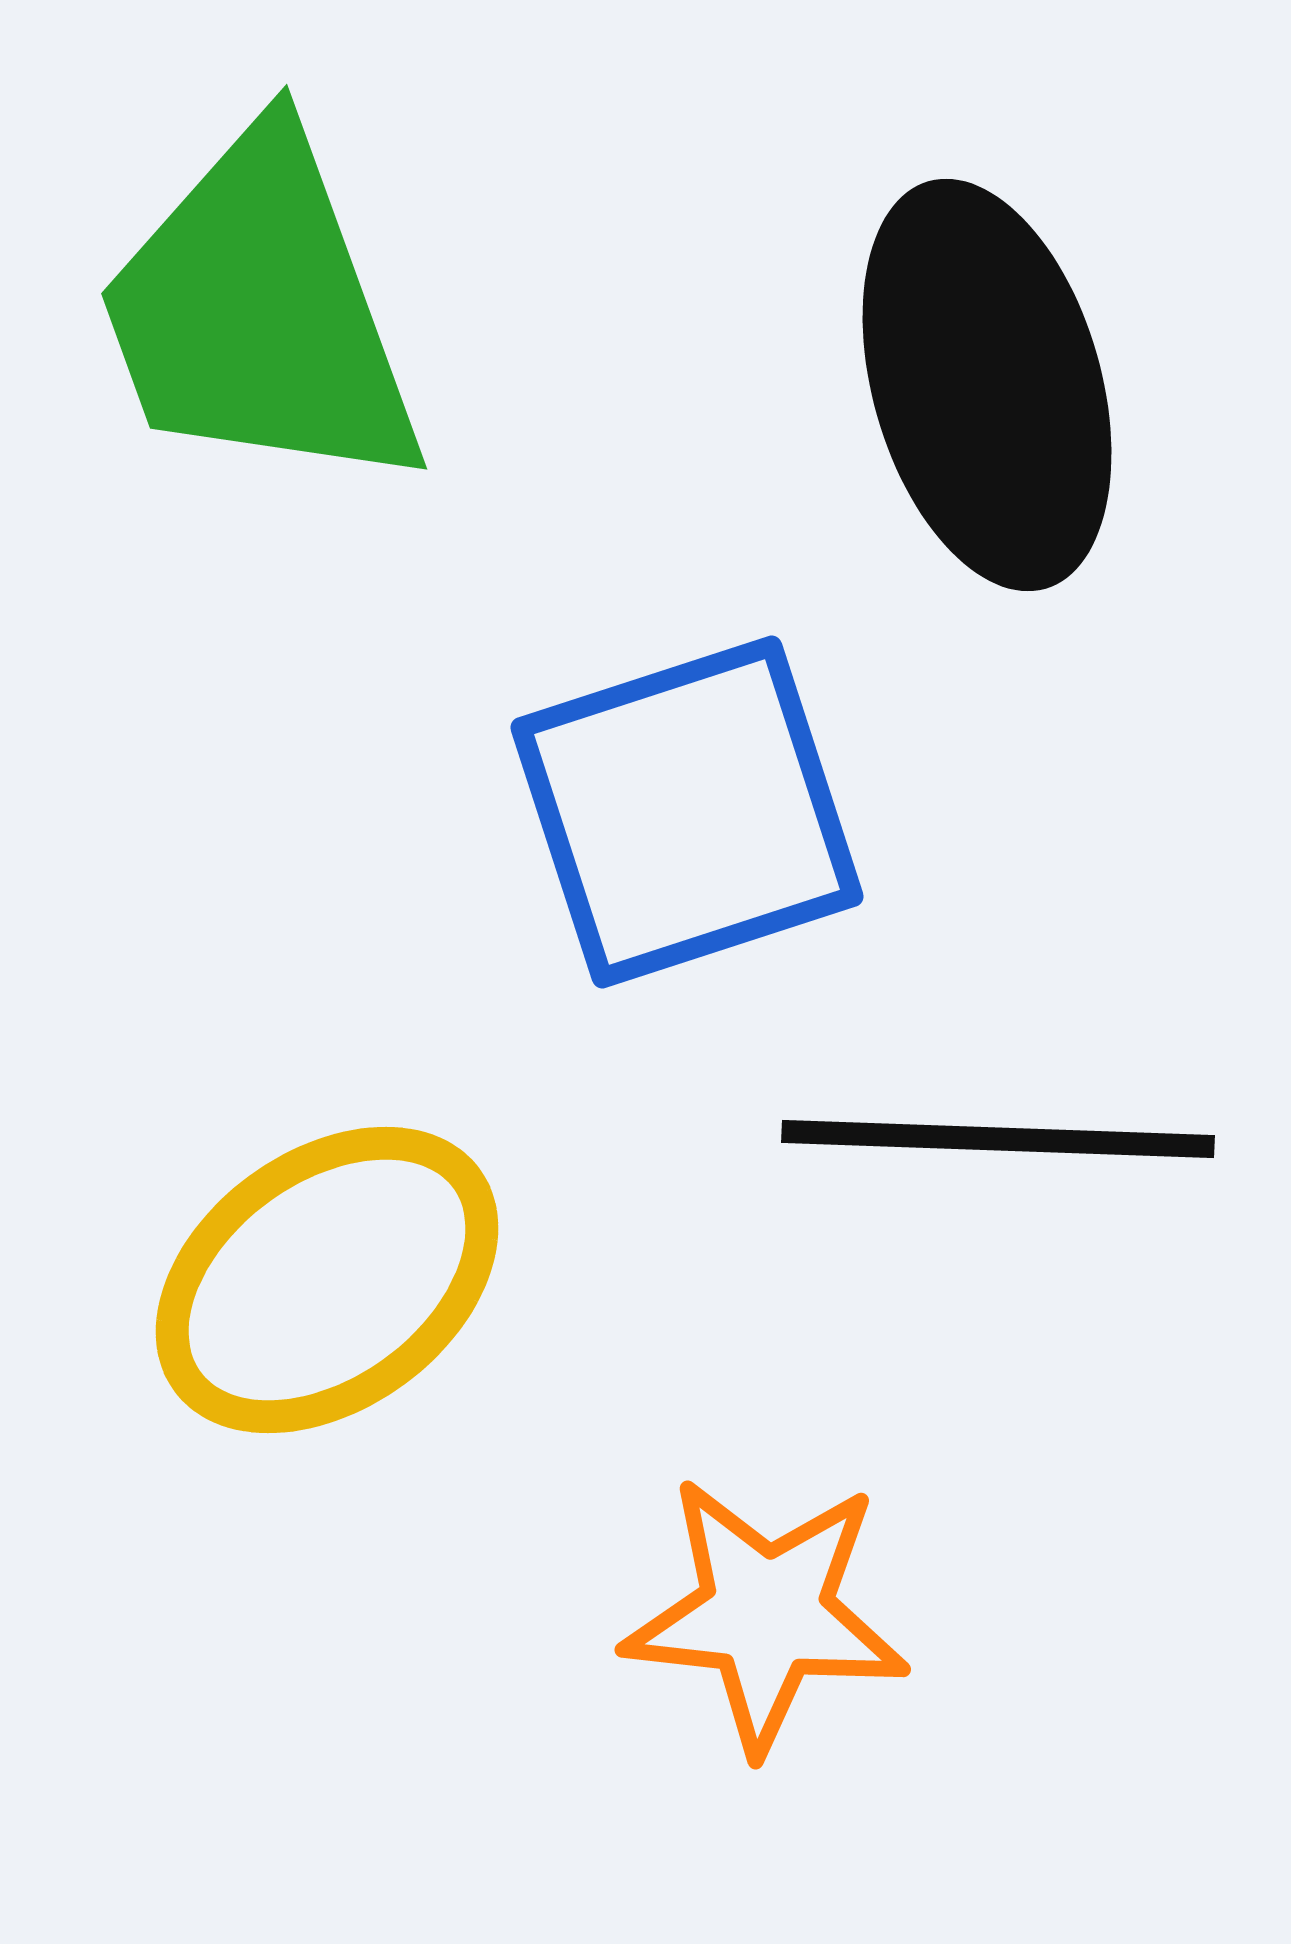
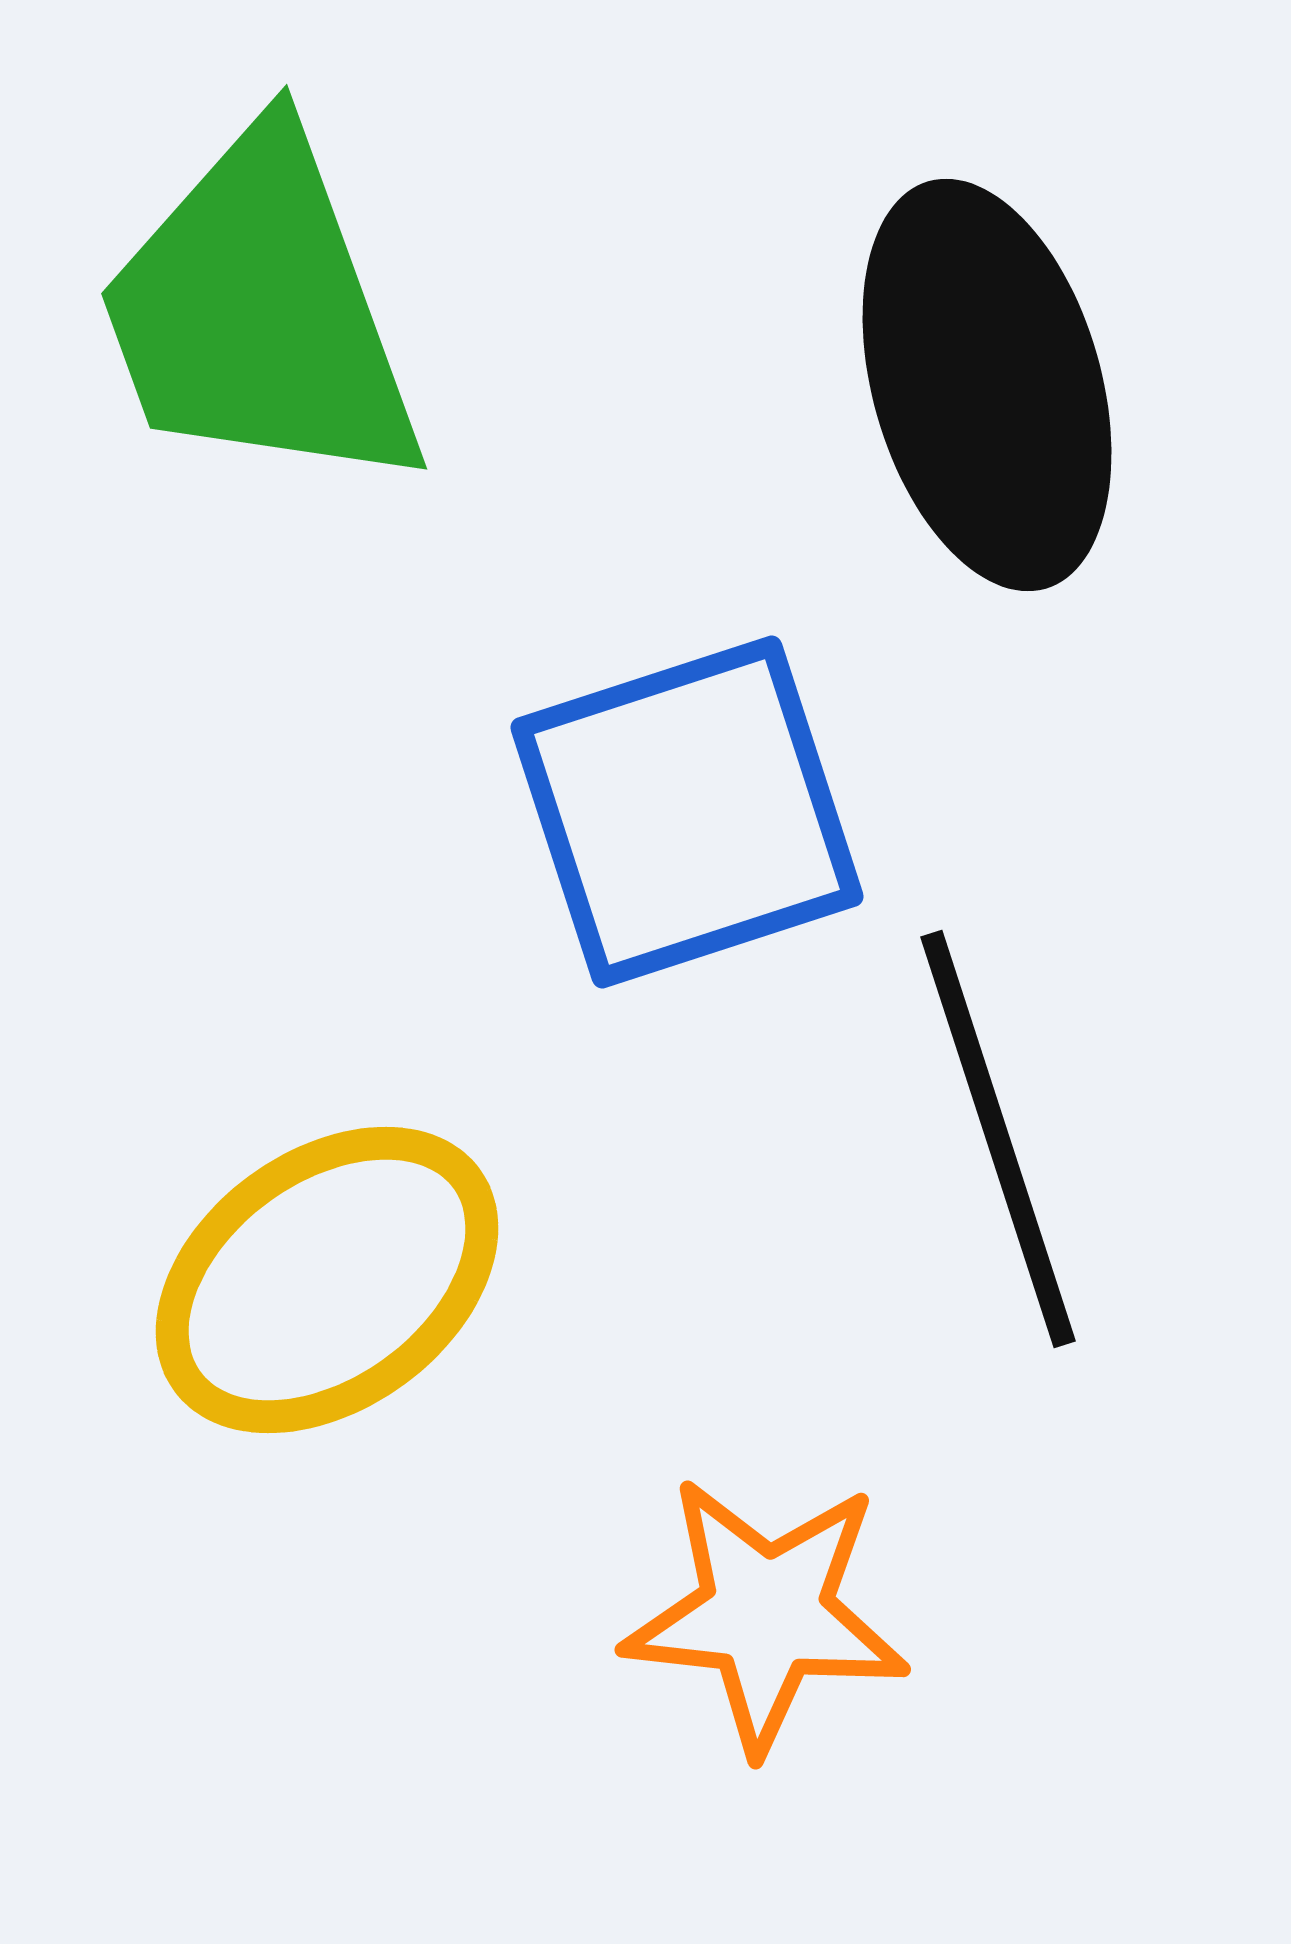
black line: rotated 70 degrees clockwise
